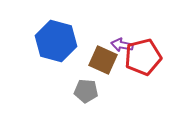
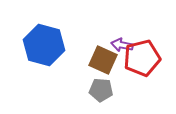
blue hexagon: moved 12 px left, 4 px down
red pentagon: moved 1 px left, 1 px down
gray pentagon: moved 15 px right, 1 px up
